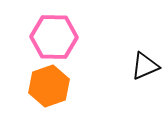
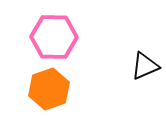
orange hexagon: moved 3 px down
